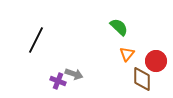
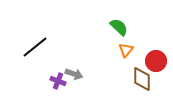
black line: moved 1 px left, 7 px down; rotated 24 degrees clockwise
orange triangle: moved 1 px left, 4 px up
